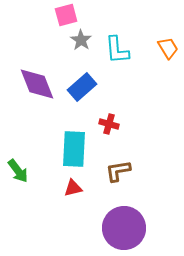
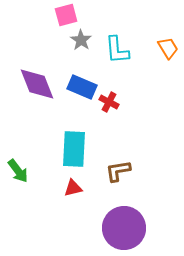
blue rectangle: rotated 64 degrees clockwise
red cross: moved 22 px up; rotated 12 degrees clockwise
